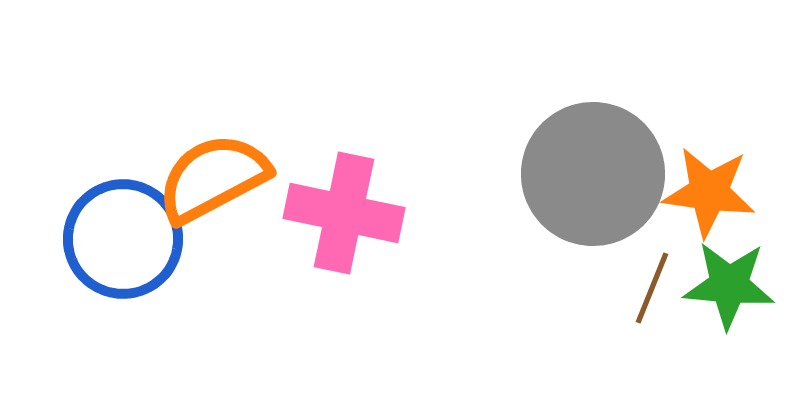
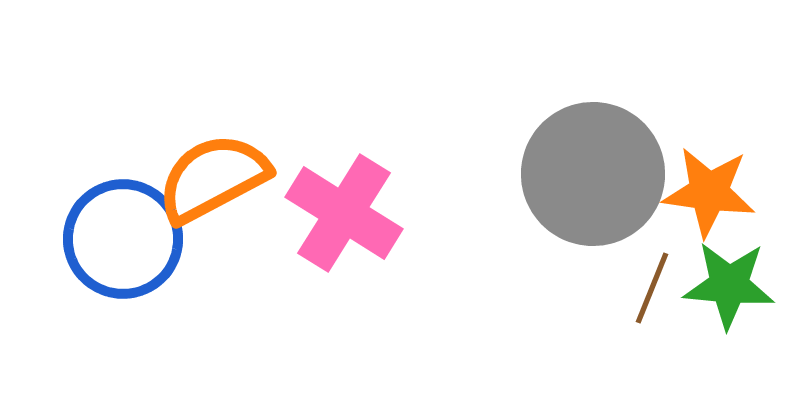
pink cross: rotated 20 degrees clockwise
